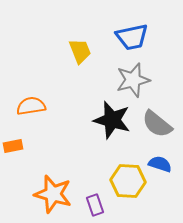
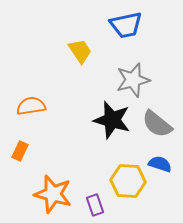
blue trapezoid: moved 6 px left, 12 px up
yellow trapezoid: rotated 12 degrees counterclockwise
orange rectangle: moved 7 px right, 5 px down; rotated 54 degrees counterclockwise
